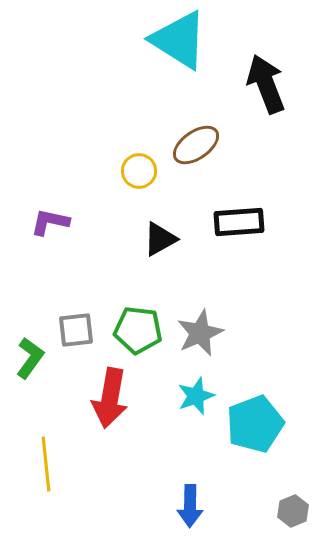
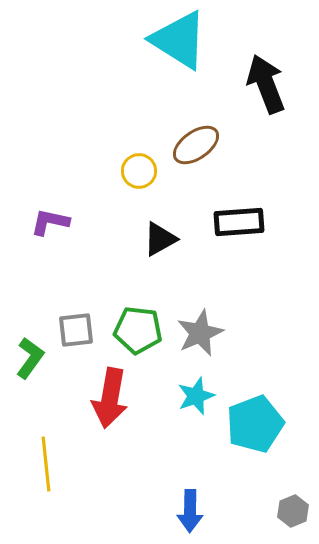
blue arrow: moved 5 px down
